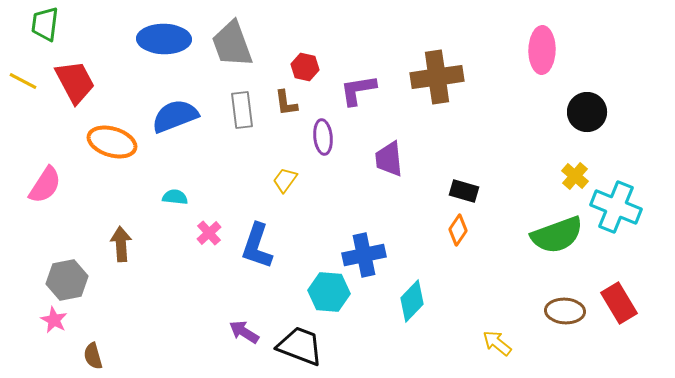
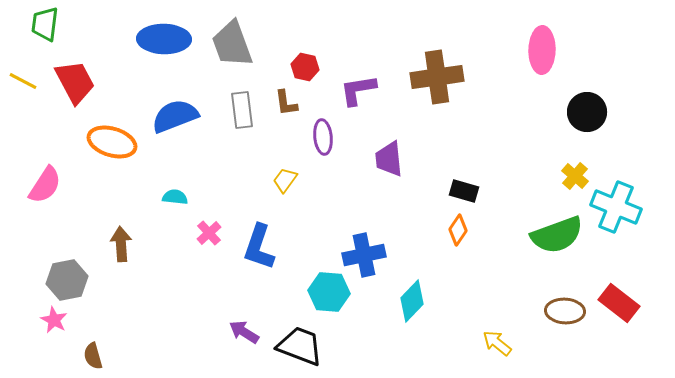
blue L-shape: moved 2 px right, 1 px down
red rectangle: rotated 21 degrees counterclockwise
